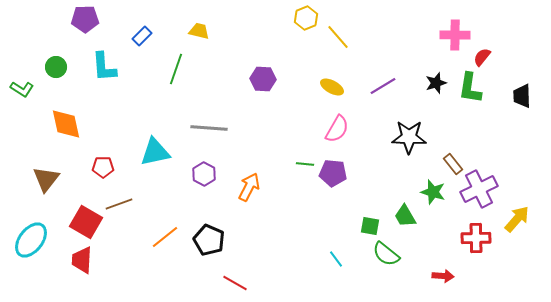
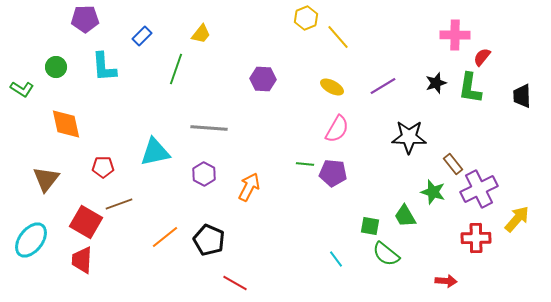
yellow trapezoid at (199, 31): moved 2 px right, 3 px down; rotated 115 degrees clockwise
red arrow at (443, 276): moved 3 px right, 5 px down
